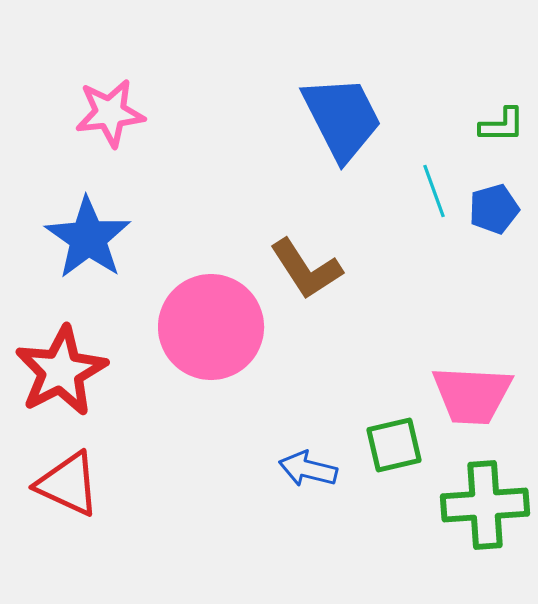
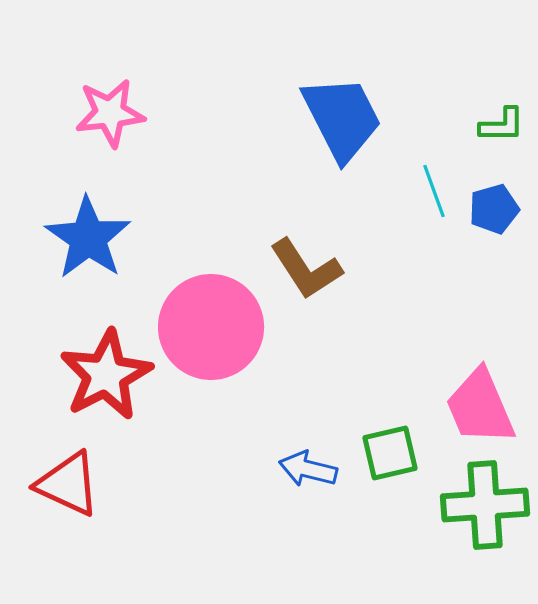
red star: moved 45 px right, 4 px down
pink trapezoid: moved 8 px right, 12 px down; rotated 64 degrees clockwise
green square: moved 4 px left, 8 px down
